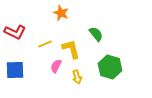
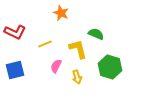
green semicircle: rotated 28 degrees counterclockwise
yellow L-shape: moved 7 px right
blue square: rotated 12 degrees counterclockwise
